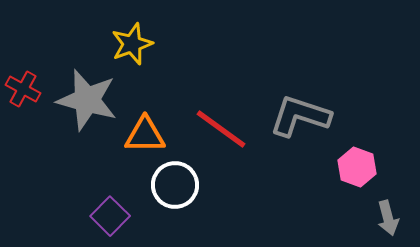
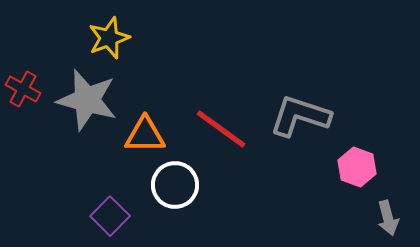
yellow star: moved 23 px left, 6 px up
